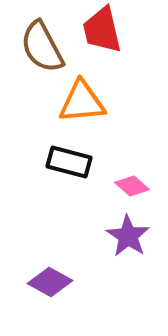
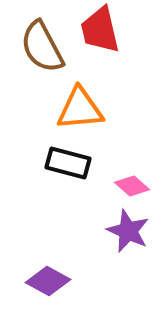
red trapezoid: moved 2 px left
orange triangle: moved 2 px left, 7 px down
black rectangle: moved 1 px left, 1 px down
purple star: moved 5 px up; rotated 9 degrees counterclockwise
purple diamond: moved 2 px left, 1 px up
